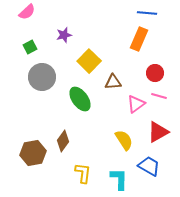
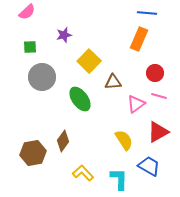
green square: rotated 24 degrees clockwise
yellow L-shape: rotated 50 degrees counterclockwise
